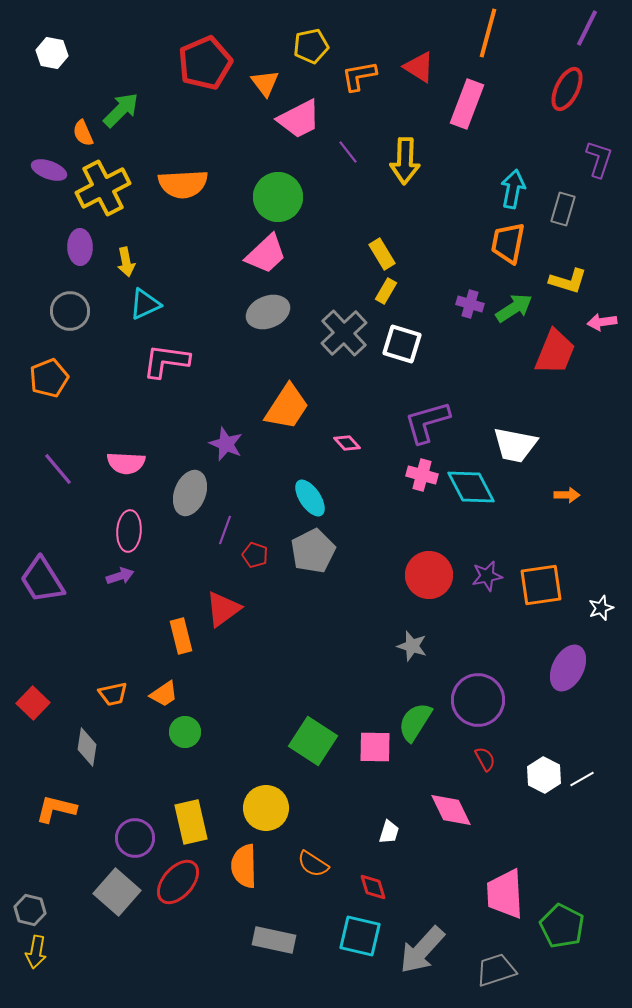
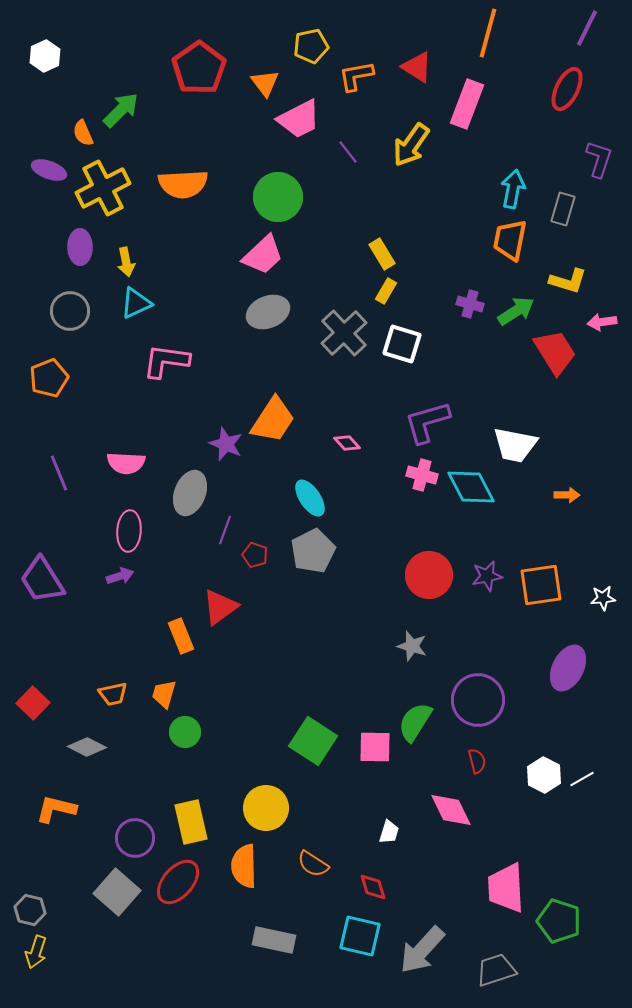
white hexagon at (52, 53): moved 7 px left, 3 px down; rotated 24 degrees clockwise
red pentagon at (205, 63): moved 6 px left, 5 px down; rotated 12 degrees counterclockwise
red triangle at (419, 67): moved 2 px left
orange L-shape at (359, 76): moved 3 px left
yellow arrow at (405, 161): moved 6 px right, 16 px up; rotated 33 degrees clockwise
orange trapezoid at (508, 243): moved 2 px right, 3 px up
pink trapezoid at (266, 254): moved 3 px left, 1 px down
cyan triangle at (145, 304): moved 9 px left, 1 px up
green arrow at (514, 308): moved 2 px right, 3 px down
red trapezoid at (555, 352): rotated 54 degrees counterclockwise
orange trapezoid at (287, 407): moved 14 px left, 13 px down
purple line at (58, 469): moved 1 px right, 4 px down; rotated 18 degrees clockwise
white star at (601, 608): moved 2 px right, 10 px up; rotated 15 degrees clockwise
red triangle at (223, 609): moved 3 px left, 2 px up
orange rectangle at (181, 636): rotated 8 degrees counterclockwise
orange trapezoid at (164, 694): rotated 140 degrees clockwise
gray diamond at (87, 747): rotated 72 degrees counterclockwise
red semicircle at (485, 759): moved 8 px left, 2 px down; rotated 15 degrees clockwise
pink trapezoid at (505, 894): moved 1 px right, 6 px up
green pentagon at (562, 926): moved 3 px left, 5 px up; rotated 9 degrees counterclockwise
yellow arrow at (36, 952): rotated 8 degrees clockwise
